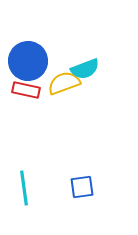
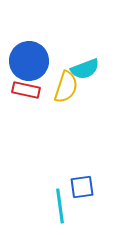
blue circle: moved 1 px right
yellow semicircle: moved 2 px right, 4 px down; rotated 128 degrees clockwise
cyan line: moved 36 px right, 18 px down
